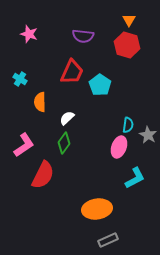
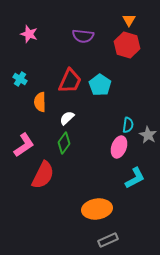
red trapezoid: moved 2 px left, 9 px down
